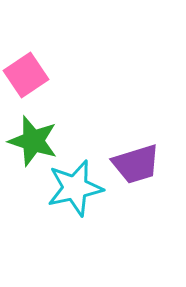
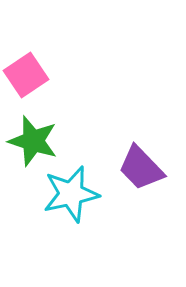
purple trapezoid: moved 5 px right, 4 px down; rotated 63 degrees clockwise
cyan star: moved 4 px left, 6 px down
